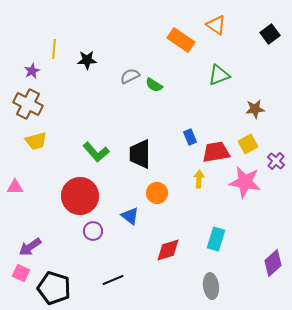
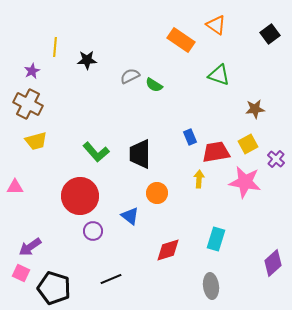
yellow line: moved 1 px right, 2 px up
green triangle: rotated 40 degrees clockwise
purple cross: moved 2 px up
black line: moved 2 px left, 1 px up
